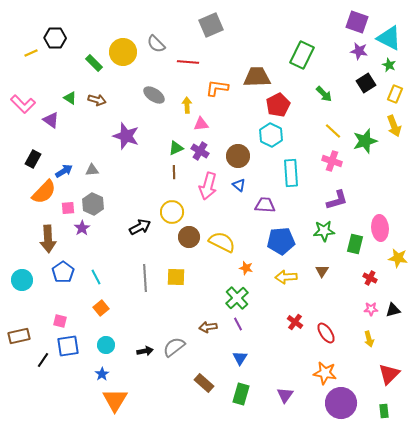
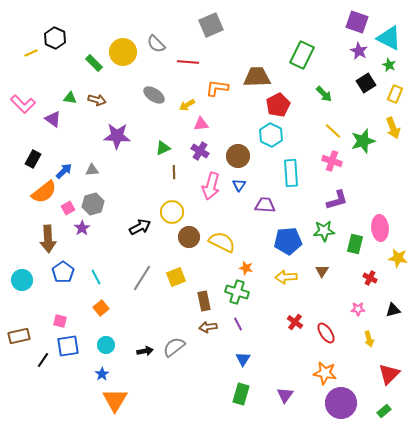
black hexagon at (55, 38): rotated 25 degrees clockwise
purple star at (359, 51): rotated 18 degrees clockwise
green triangle at (70, 98): rotated 24 degrees counterclockwise
yellow arrow at (187, 105): rotated 119 degrees counterclockwise
purple triangle at (51, 120): moved 2 px right, 1 px up
yellow arrow at (394, 126): moved 1 px left, 2 px down
purple star at (126, 136): moved 9 px left; rotated 16 degrees counterclockwise
green star at (365, 141): moved 2 px left
green triangle at (176, 148): moved 13 px left
blue arrow at (64, 171): rotated 12 degrees counterclockwise
blue triangle at (239, 185): rotated 24 degrees clockwise
pink arrow at (208, 186): moved 3 px right
orange semicircle at (44, 192): rotated 8 degrees clockwise
gray hexagon at (93, 204): rotated 20 degrees clockwise
pink square at (68, 208): rotated 24 degrees counterclockwise
blue pentagon at (281, 241): moved 7 px right
yellow square at (176, 277): rotated 24 degrees counterclockwise
gray line at (145, 278): moved 3 px left; rotated 36 degrees clockwise
green cross at (237, 298): moved 6 px up; rotated 30 degrees counterclockwise
pink star at (371, 309): moved 13 px left
blue triangle at (240, 358): moved 3 px right, 1 px down
brown rectangle at (204, 383): moved 82 px up; rotated 36 degrees clockwise
green rectangle at (384, 411): rotated 56 degrees clockwise
